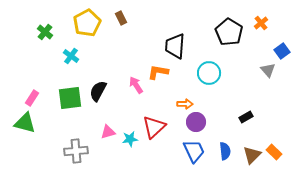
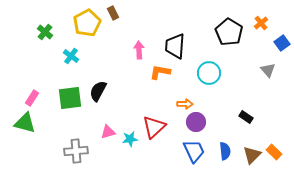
brown rectangle: moved 8 px left, 5 px up
blue square: moved 8 px up
orange L-shape: moved 2 px right
pink arrow: moved 3 px right, 35 px up; rotated 30 degrees clockwise
black rectangle: rotated 64 degrees clockwise
